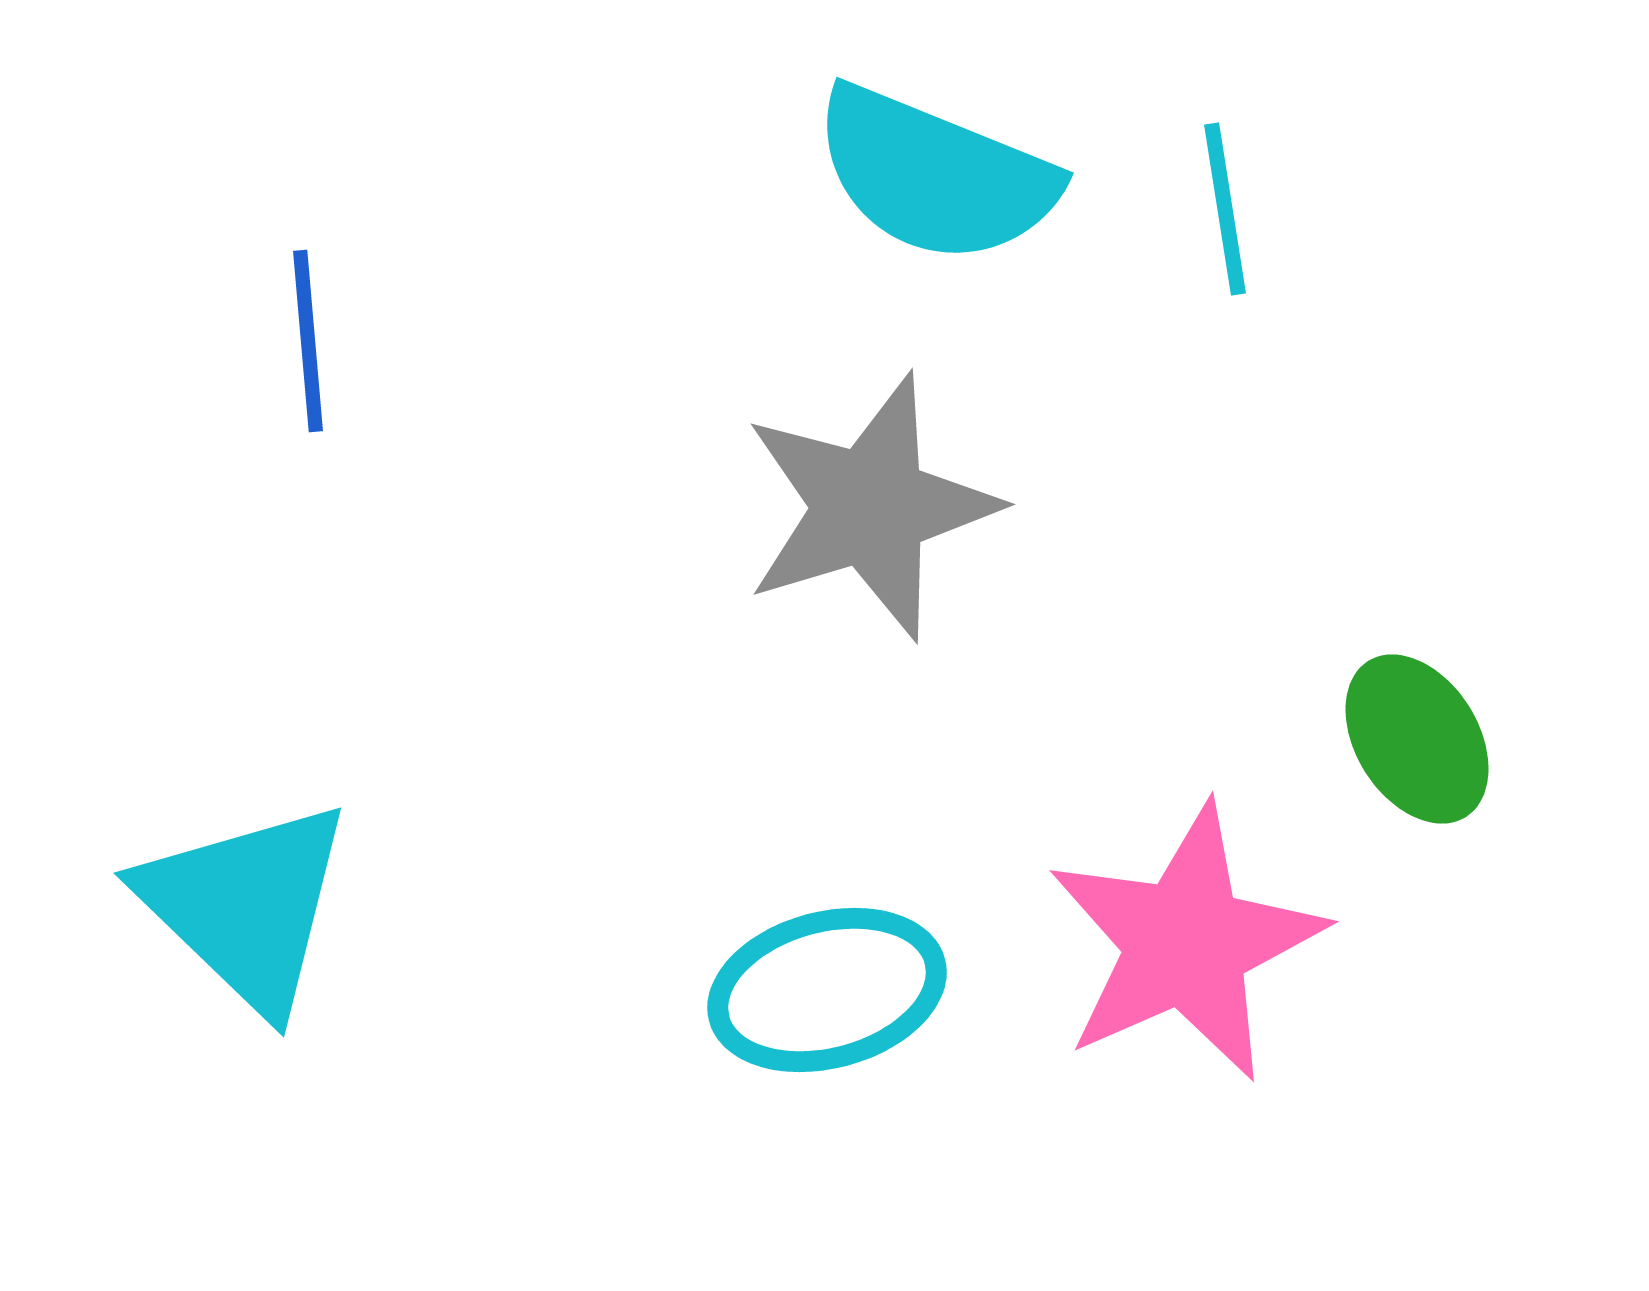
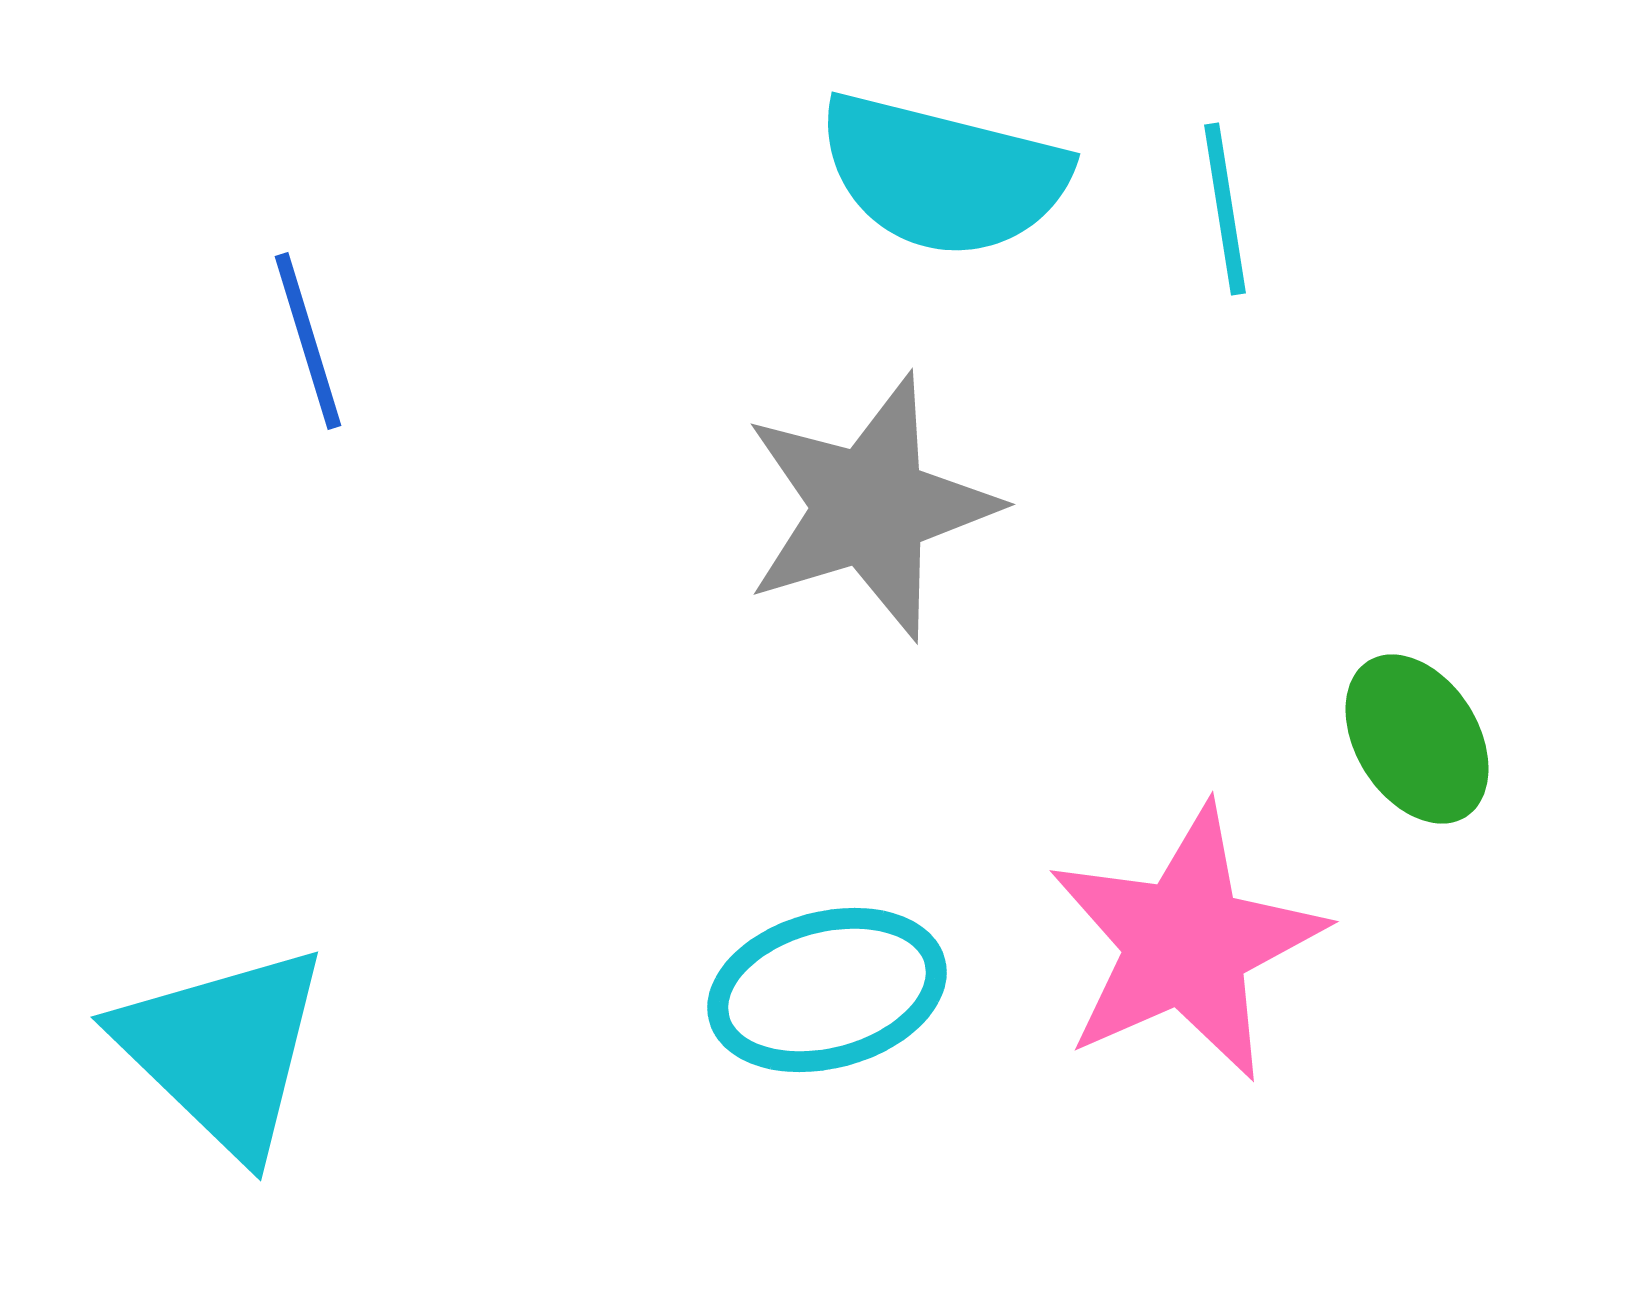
cyan semicircle: moved 8 px right; rotated 8 degrees counterclockwise
blue line: rotated 12 degrees counterclockwise
cyan triangle: moved 23 px left, 144 px down
